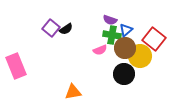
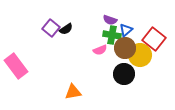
yellow circle: moved 1 px up
pink rectangle: rotated 15 degrees counterclockwise
